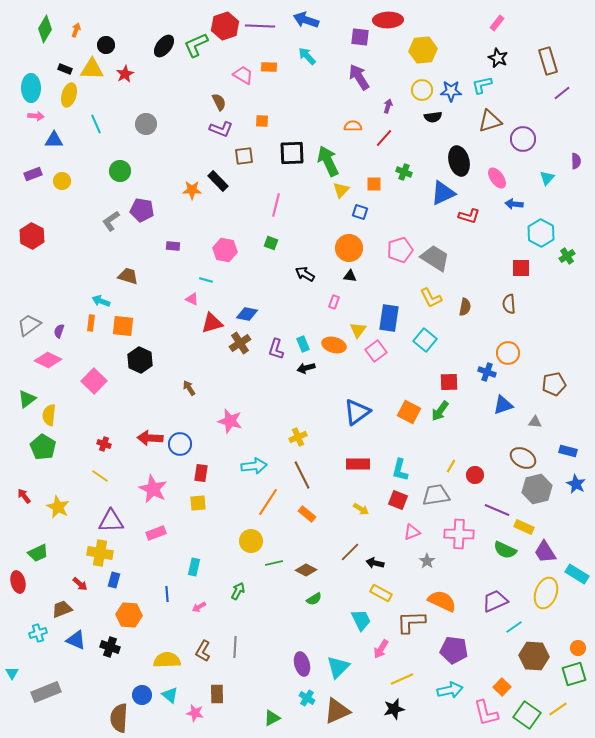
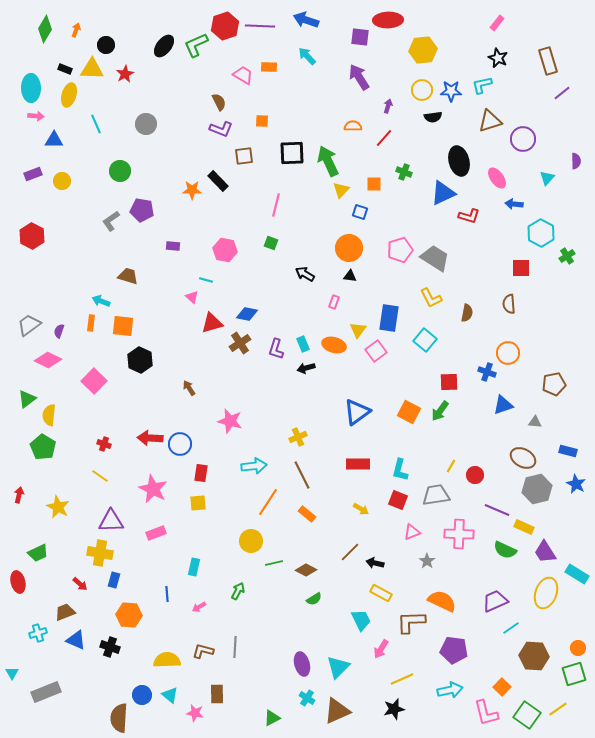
pink triangle at (192, 299): moved 2 px up; rotated 16 degrees clockwise
brown semicircle at (465, 307): moved 2 px right, 6 px down
red arrow at (24, 496): moved 5 px left, 1 px up; rotated 49 degrees clockwise
brown trapezoid at (62, 609): moved 3 px right, 3 px down
cyan line at (514, 627): moved 3 px left, 1 px down
brown L-shape at (203, 651): rotated 75 degrees clockwise
